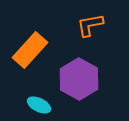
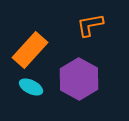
cyan ellipse: moved 8 px left, 18 px up
